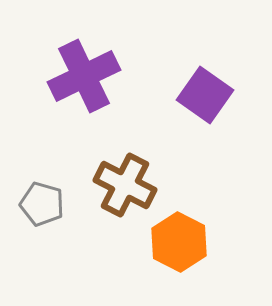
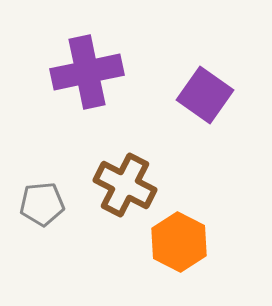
purple cross: moved 3 px right, 4 px up; rotated 14 degrees clockwise
gray pentagon: rotated 21 degrees counterclockwise
